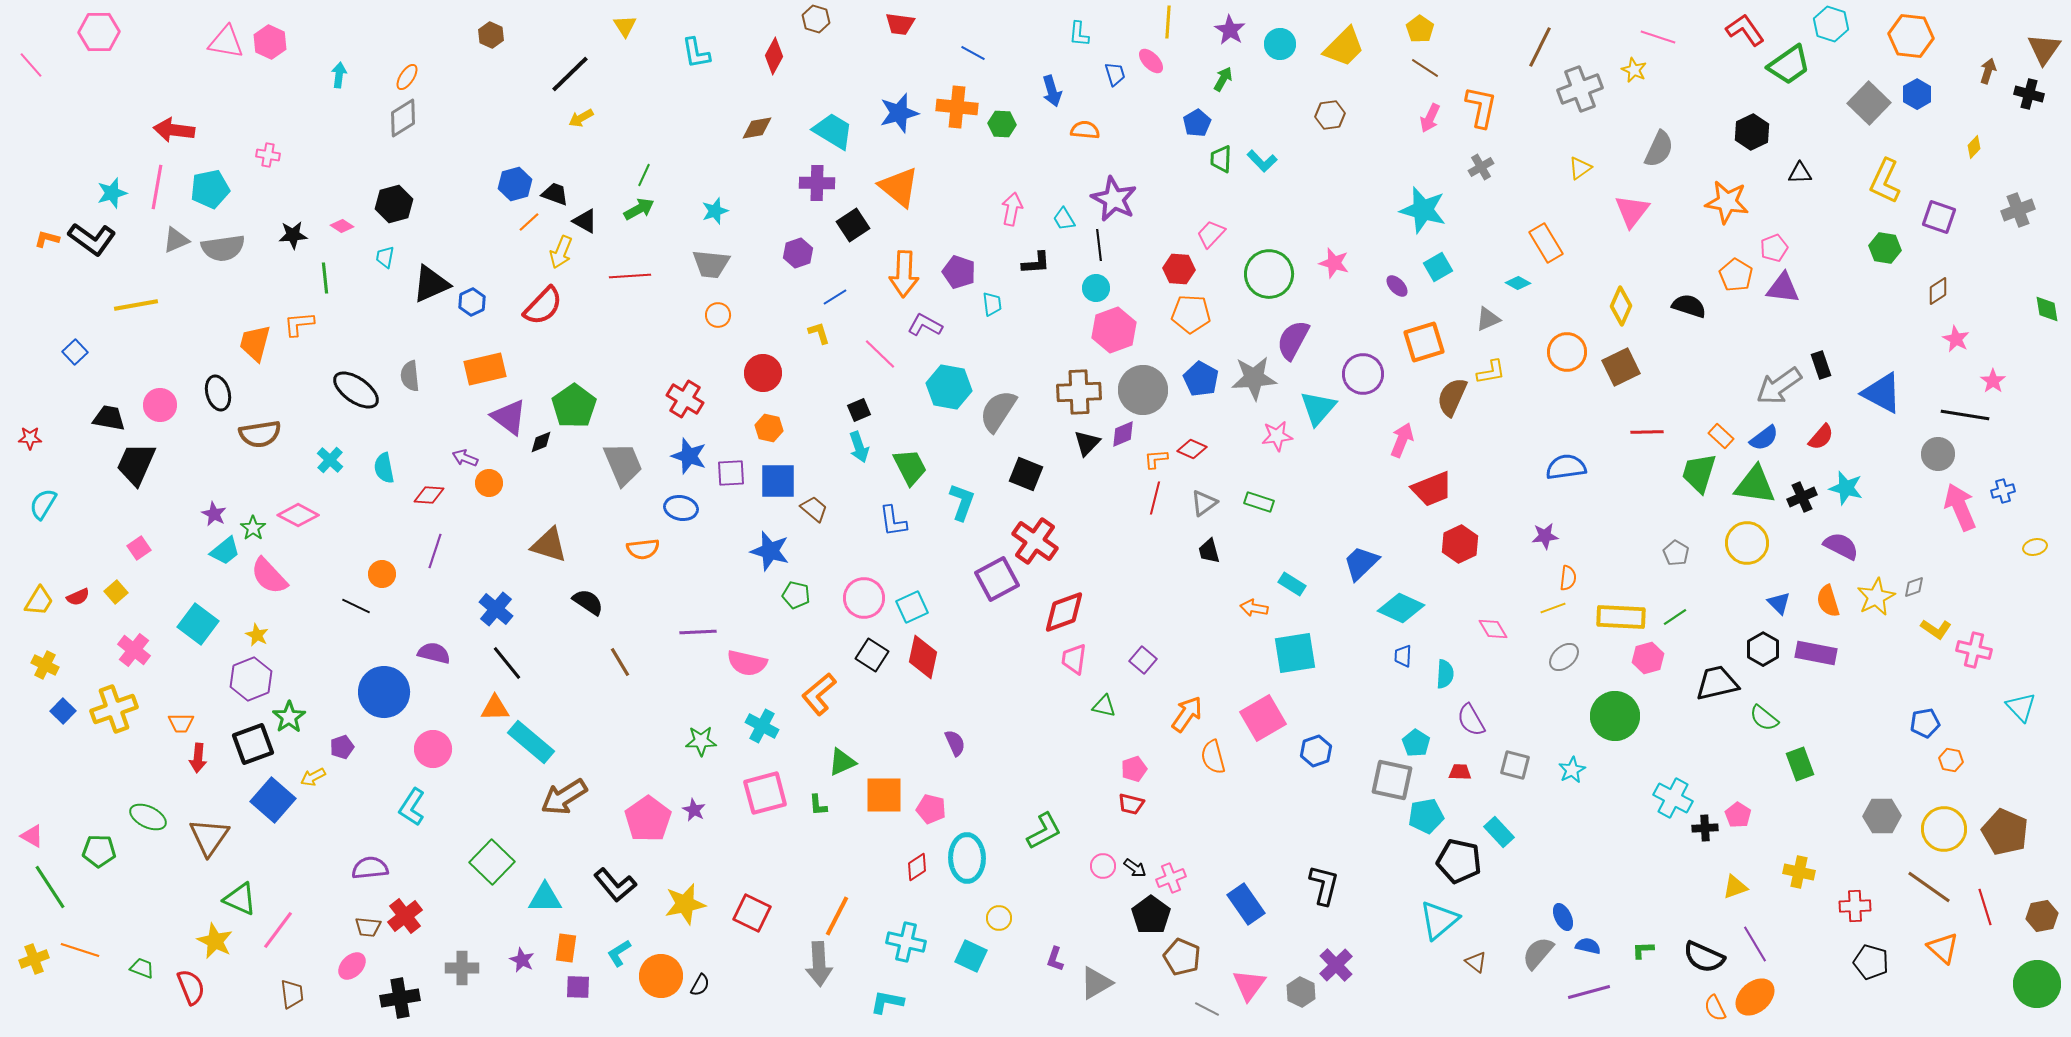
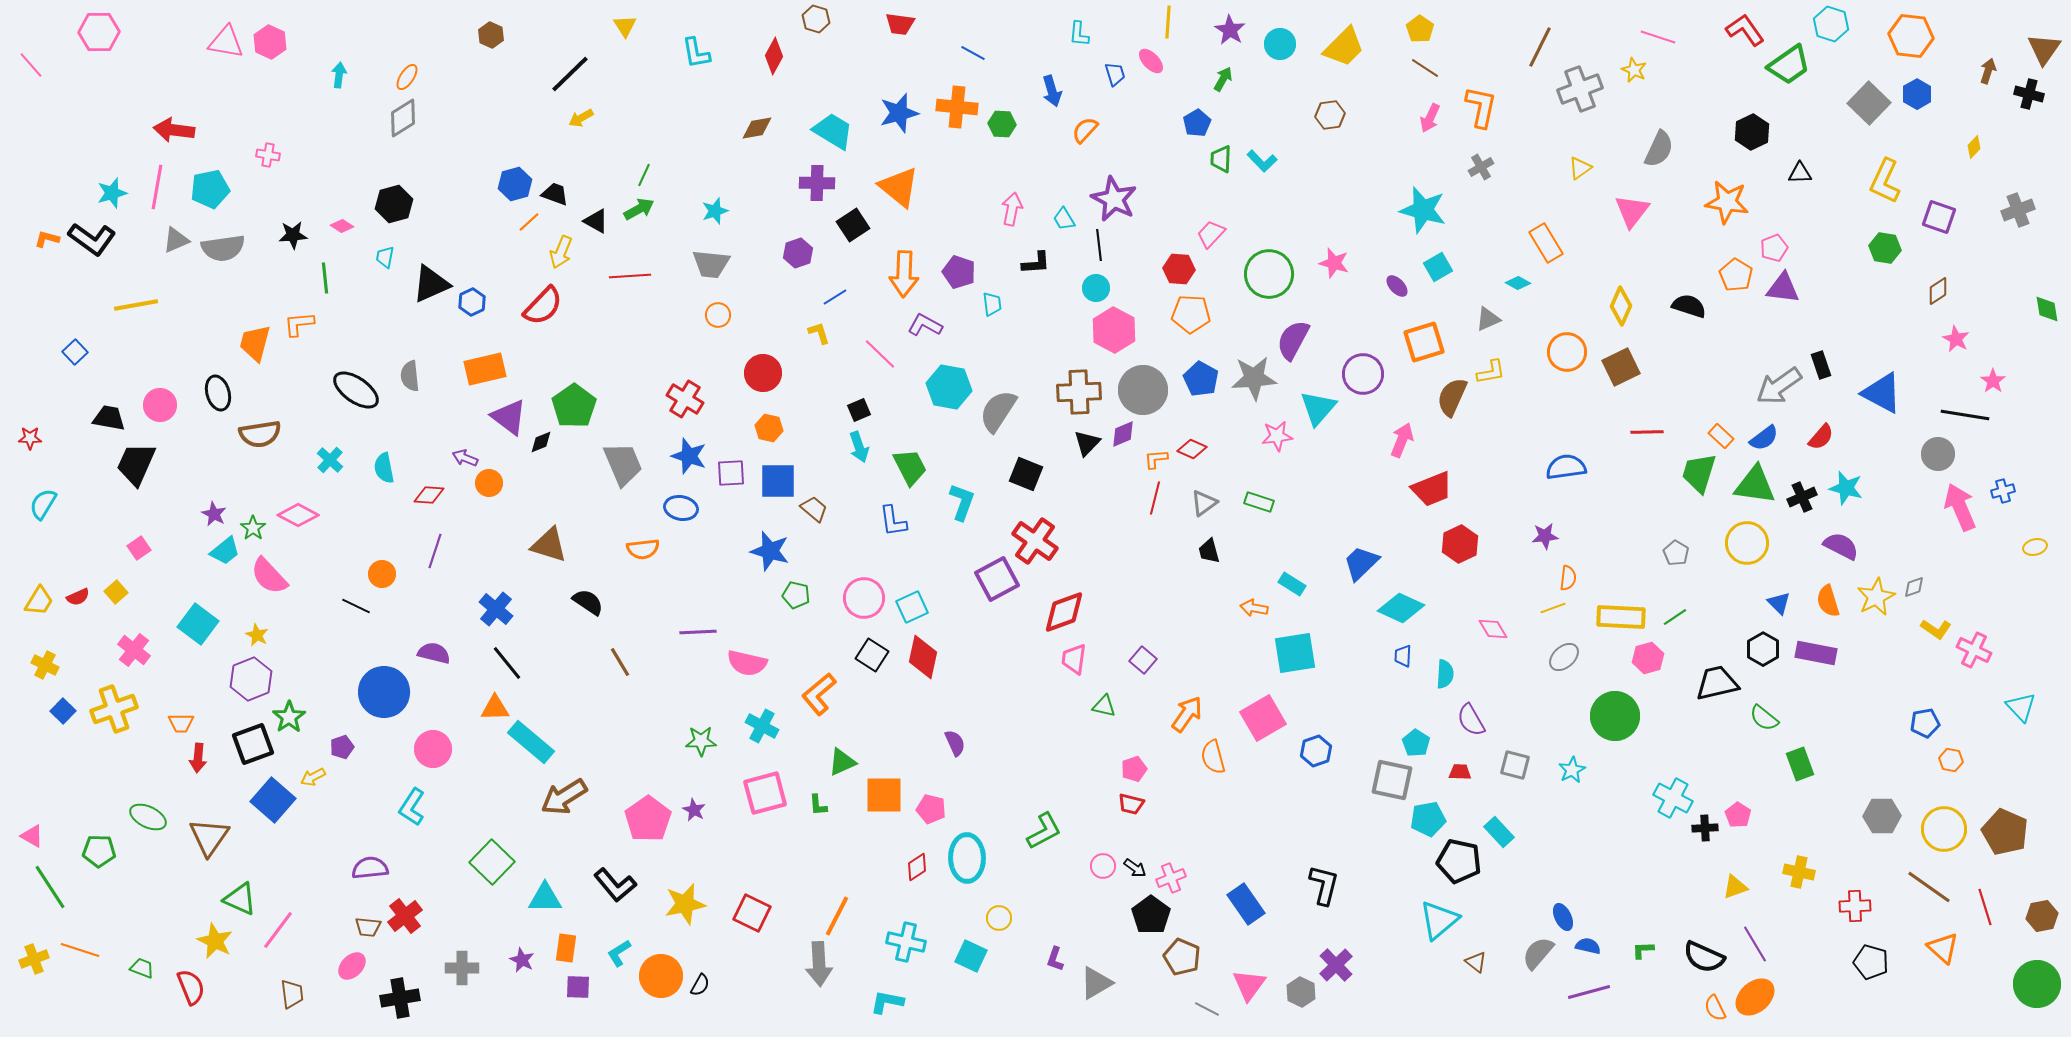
orange semicircle at (1085, 130): rotated 52 degrees counterclockwise
black triangle at (585, 221): moved 11 px right
pink hexagon at (1114, 330): rotated 12 degrees counterclockwise
pink cross at (1974, 650): rotated 12 degrees clockwise
cyan pentagon at (1426, 816): moved 2 px right, 3 px down
